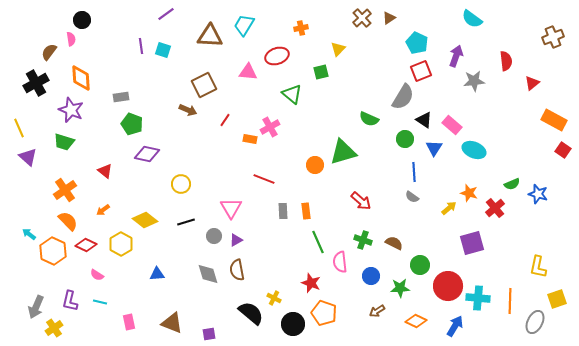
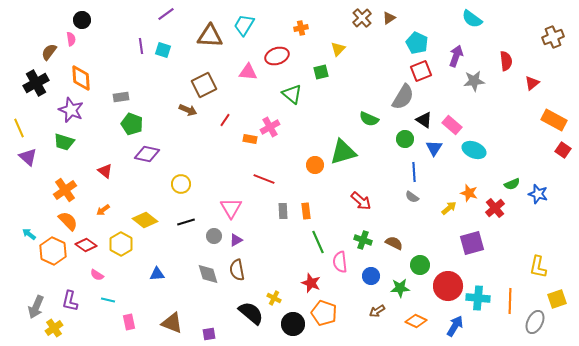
red diamond at (86, 245): rotated 10 degrees clockwise
cyan line at (100, 302): moved 8 px right, 2 px up
